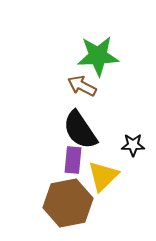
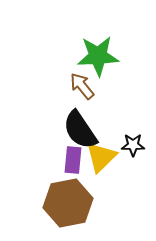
brown arrow: rotated 24 degrees clockwise
yellow triangle: moved 2 px left, 19 px up
